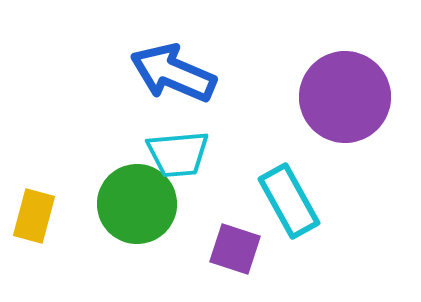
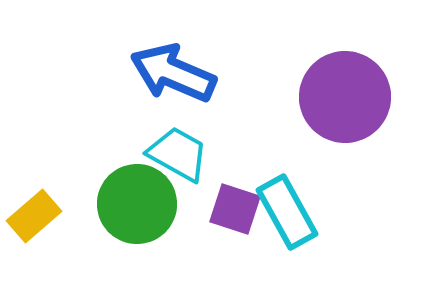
cyan trapezoid: rotated 146 degrees counterclockwise
cyan rectangle: moved 2 px left, 11 px down
yellow rectangle: rotated 34 degrees clockwise
purple square: moved 40 px up
